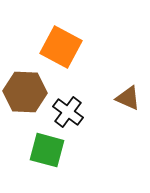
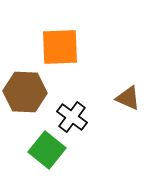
orange square: moved 1 px left; rotated 30 degrees counterclockwise
black cross: moved 4 px right, 5 px down
green square: rotated 24 degrees clockwise
